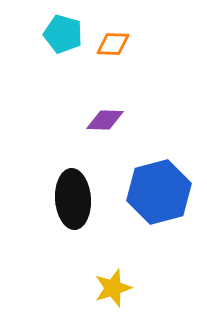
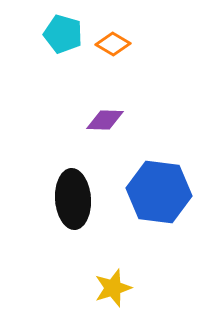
orange diamond: rotated 28 degrees clockwise
blue hexagon: rotated 22 degrees clockwise
